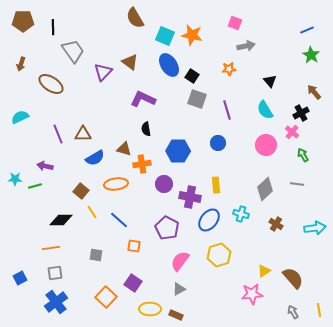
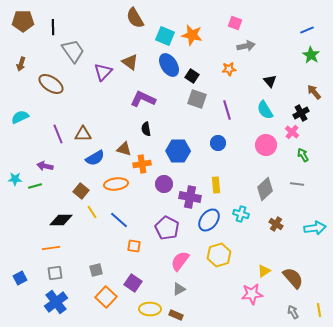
gray square at (96, 255): moved 15 px down; rotated 24 degrees counterclockwise
